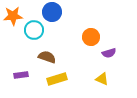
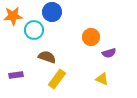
purple rectangle: moved 5 px left
yellow rectangle: rotated 36 degrees counterclockwise
